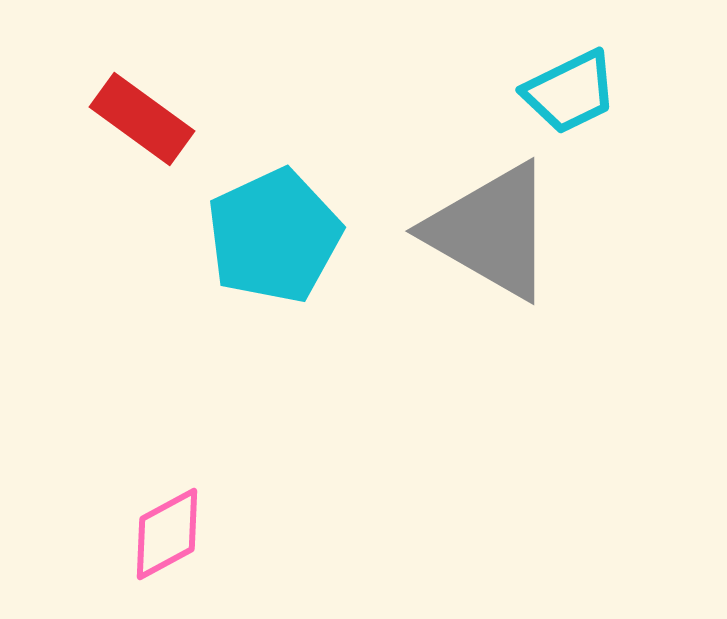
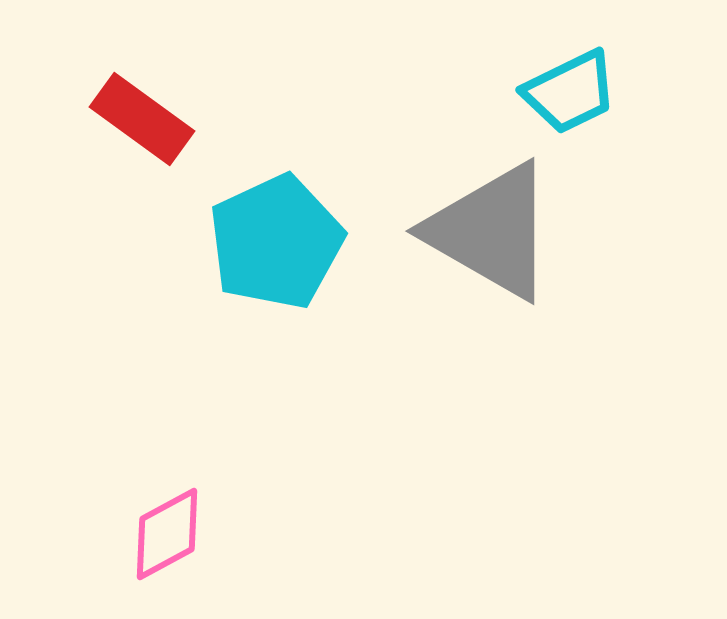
cyan pentagon: moved 2 px right, 6 px down
